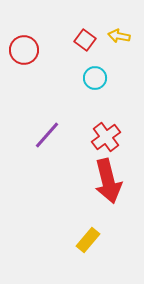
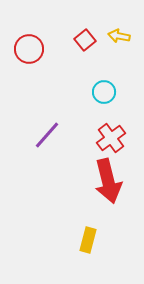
red square: rotated 15 degrees clockwise
red circle: moved 5 px right, 1 px up
cyan circle: moved 9 px right, 14 px down
red cross: moved 5 px right, 1 px down
yellow rectangle: rotated 25 degrees counterclockwise
